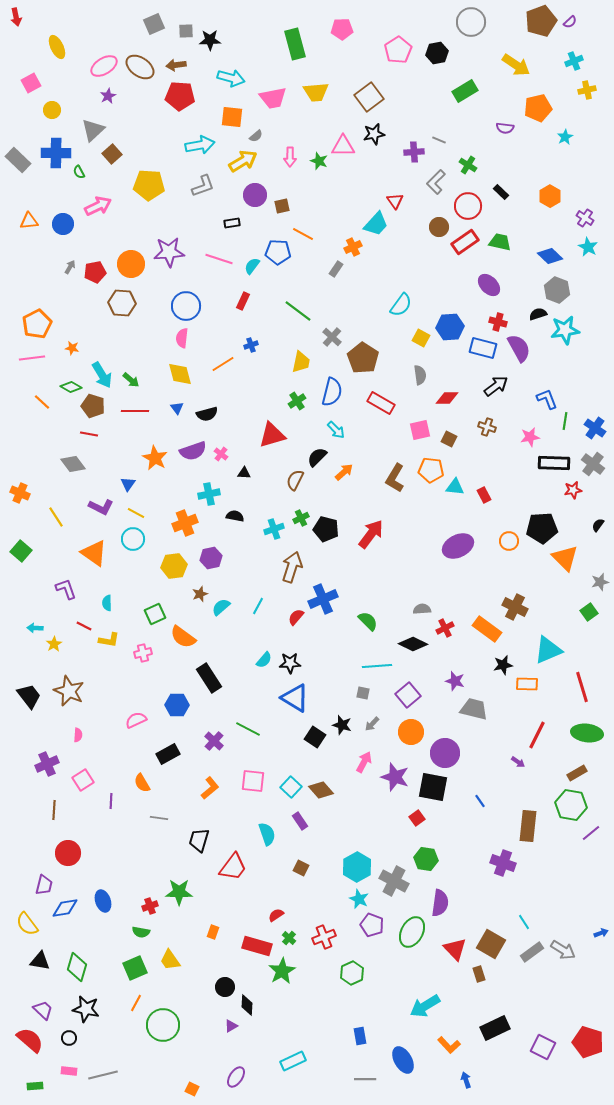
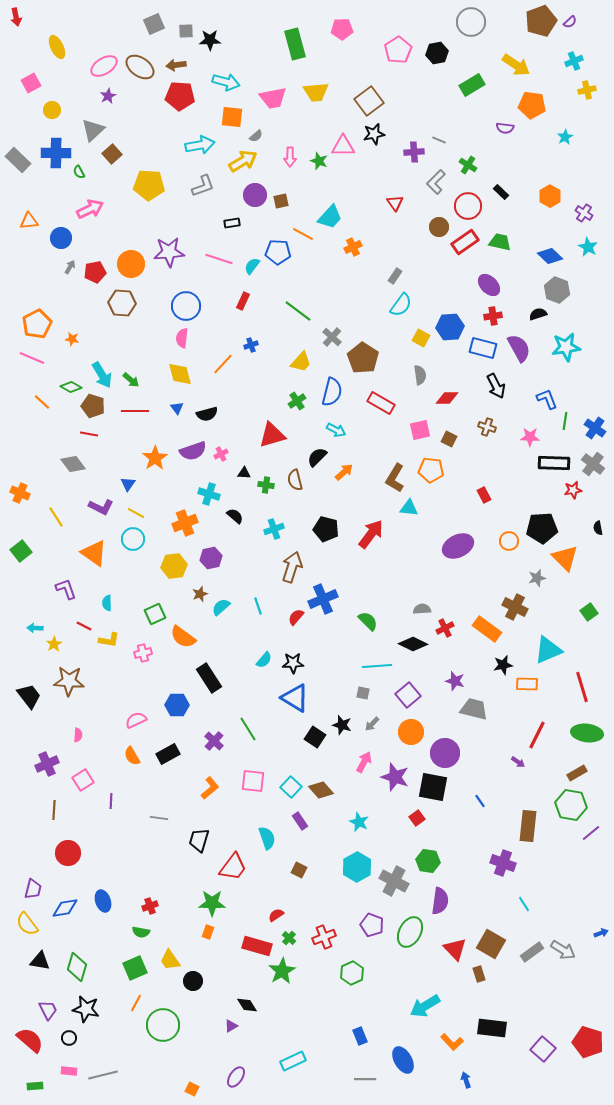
cyan arrow at (231, 78): moved 5 px left, 4 px down
green rectangle at (465, 91): moved 7 px right, 6 px up
brown square at (369, 97): moved 4 px down
orange pentagon at (538, 108): moved 6 px left, 3 px up; rotated 20 degrees clockwise
red triangle at (395, 201): moved 2 px down
pink arrow at (98, 206): moved 8 px left, 3 px down
brown square at (282, 206): moved 1 px left, 5 px up
purple cross at (585, 218): moved 1 px left, 5 px up
blue circle at (63, 224): moved 2 px left, 14 px down
cyan trapezoid at (376, 224): moved 46 px left, 7 px up
gray rectangle at (336, 269): moved 59 px right, 7 px down
red cross at (498, 322): moved 5 px left, 6 px up; rotated 24 degrees counterclockwise
cyan star at (565, 330): moved 1 px right, 17 px down
orange star at (72, 348): moved 9 px up
pink line at (32, 358): rotated 30 degrees clockwise
yellow trapezoid at (301, 362): rotated 30 degrees clockwise
orange line at (223, 364): rotated 15 degrees counterclockwise
black arrow at (496, 386): rotated 100 degrees clockwise
cyan arrow at (336, 430): rotated 18 degrees counterclockwise
pink star at (530, 437): rotated 12 degrees clockwise
pink cross at (221, 454): rotated 24 degrees clockwise
orange star at (155, 458): rotated 10 degrees clockwise
brown semicircle at (295, 480): rotated 40 degrees counterclockwise
cyan triangle at (455, 487): moved 46 px left, 21 px down
cyan cross at (209, 494): rotated 30 degrees clockwise
black semicircle at (235, 516): rotated 30 degrees clockwise
green cross at (301, 518): moved 35 px left, 33 px up; rotated 35 degrees clockwise
black semicircle at (598, 525): moved 3 px down; rotated 48 degrees counterclockwise
green square at (21, 551): rotated 10 degrees clockwise
gray star at (600, 582): moved 63 px left, 4 px up
cyan line at (258, 606): rotated 48 degrees counterclockwise
black star at (290, 663): moved 3 px right
brown star at (69, 691): moved 10 px up; rotated 20 degrees counterclockwise
green line at (248, 729): rotated 30 degrees clockwise
orange semicircle at (142, 783): moved 10 px left, 27 px up
cyan semicircle at (267, 834): moved 4 px down
green hexagon at (426, 859): moved 2 px right, 2 px down
brown square at (301, 868): moved 2 px left, 2 px down
purple trapezoid at (44, 885): moved 11 px left, 4 px down
green star at (179, 892): moved 33 px right, 11 px down
cyan star at (359, 899): moved 77 px up
purple semicircle at (440, 903): moved 2 px up
cyan line at (524, 922): moved 18 px up
orange rectangle at (213, 932): moved 5 px left
green ellipse at (412, 932): moved 2 px left
black circle at (225, 987): moved 32 px left, 6 px up
black diamond at (247, 1005): rotated 35 degrees counterclockwise
purple trapezoid at (43, 1010): moved 5 px right; rotated 20 degrees clockwise
black rectangle at (495, 1028): moved 3 px left; rotated 32 degrees clockwise
blue rectangle at (360, 1036): rotated 12 degrees counterclockwise
orange L-shape at (449, 1045): moved 3 px right, 3 px up
purple square at (543, 1047): moved 2 px down; rotated 15 degrees clockwise
